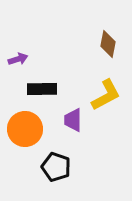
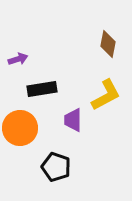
black rectangle: rotated 8 degrees counterclockwise
orange circle: moved 5 px left, 1 px up
